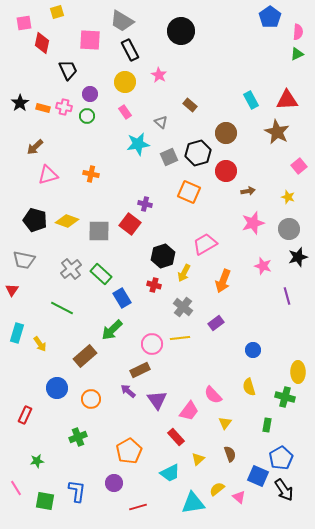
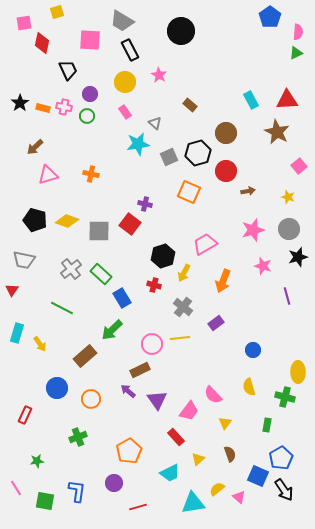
green triangle at (297, 54): moved 1 px left, 1 px up
gray triangle at (161, 122): moved 6 px left, 1 px down
pink star at (253, 223): moved 7 px down
